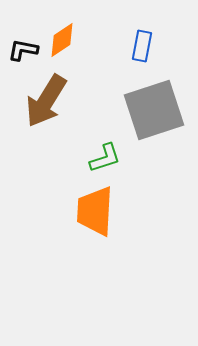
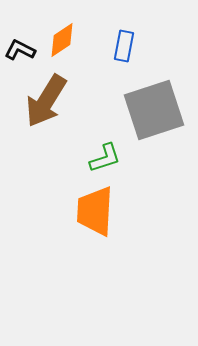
blue rectangle: moved 18 px left
black L-shape: moved 3 px left; rotated 16 degrees clockwise
